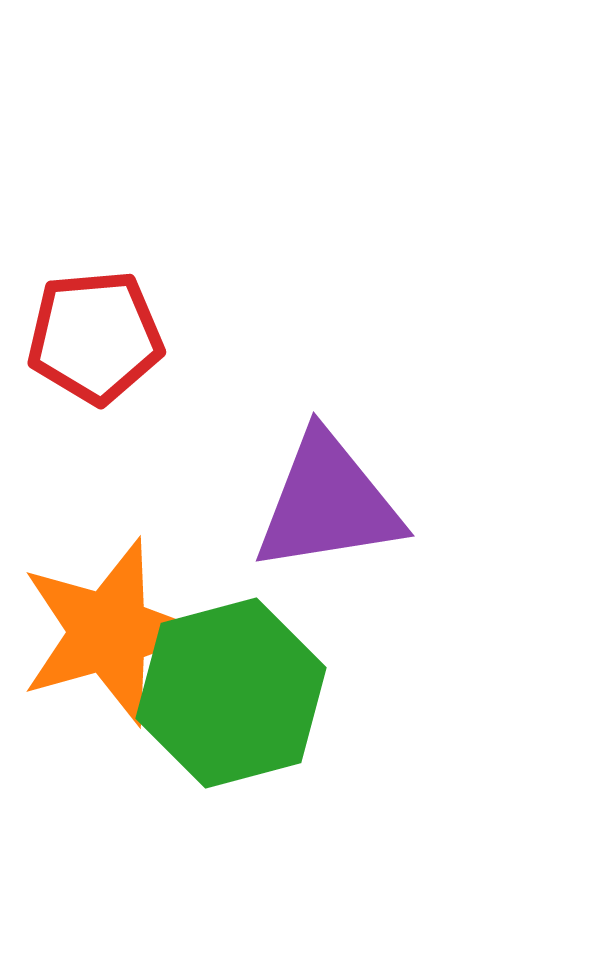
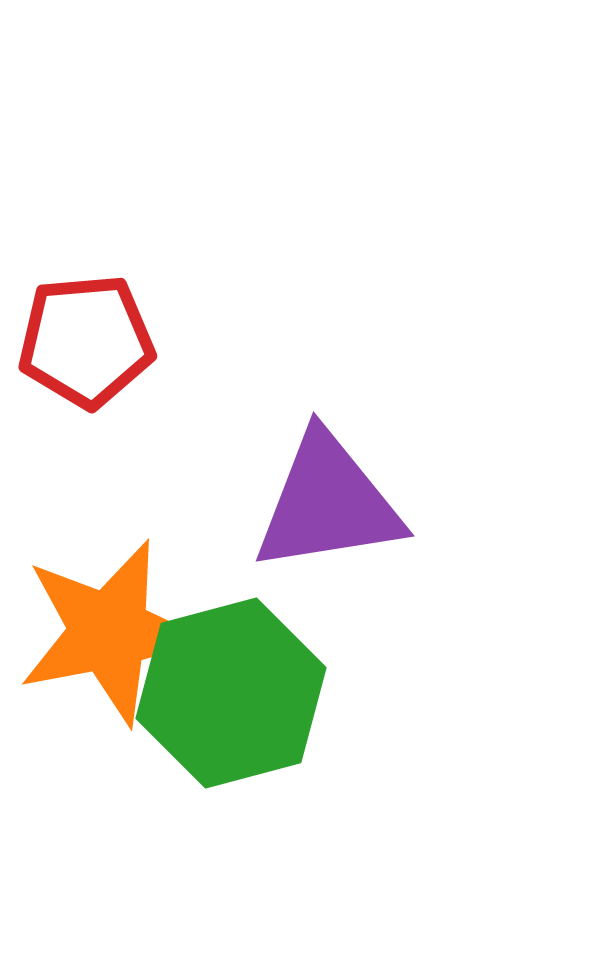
red pentagon: moved 9 px left, 4 px down
orange star: rotated 5 degrees clockwise
